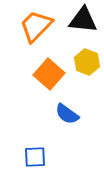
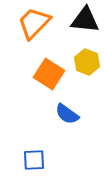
black triangle: moved 2 px right
orange trapezoid: moved 2 px left, 3 px up
orange square: rotated 8 degrees counterclockwise
blue square: moved 1 px left, 3 px down
